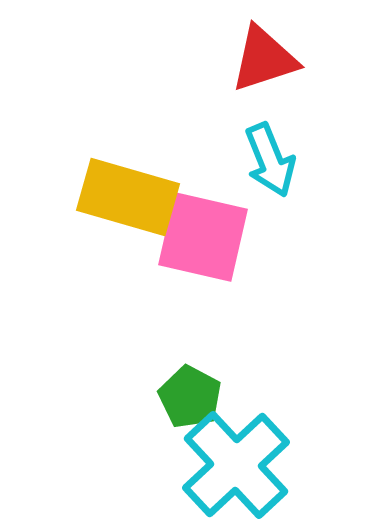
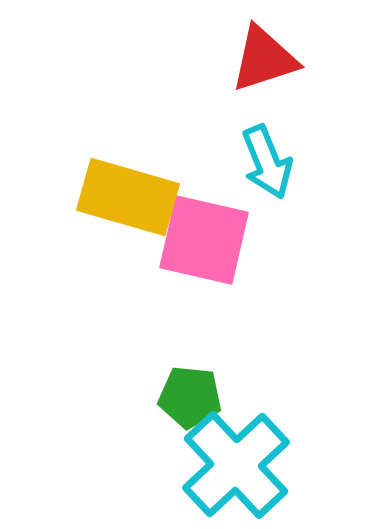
cyan arrow: moved 3 px left, 2 px down
pink square: moved 1 px right, 3 px down
green pentagon: rotated 22 degrees counterclockwise
